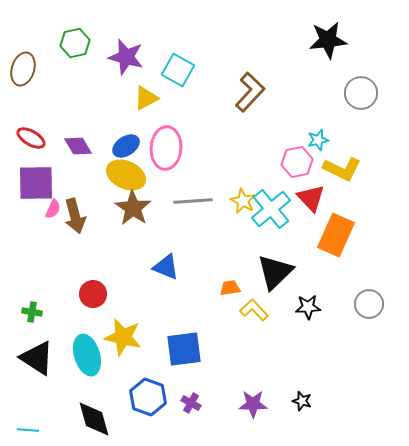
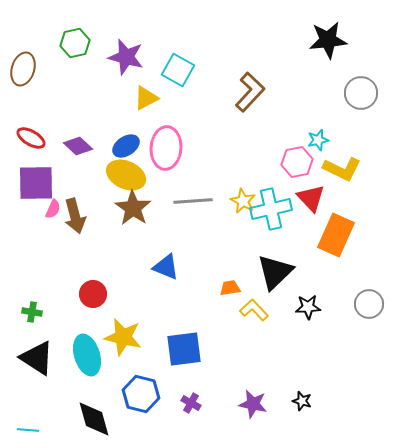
purple diamond at (78, 146): rotated 16 degrees counterclockwise
cyan cross at (271, 209): rotated 27 degrees clockwise
blue hexagon at (148, 397): moved 7 px left, 3 px up; rotated 6 degrees counterclockwise
purple star at (253, 404): rotated 12 degrees clockwise
